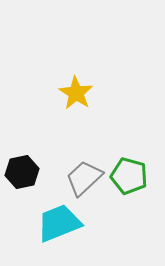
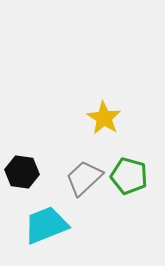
yellow star: moved 28 px right, 25 px down
black hexagon: rotated 20 degrees clockwise
cyan trapezoid: moved 13 px left, 2 px down
